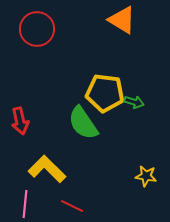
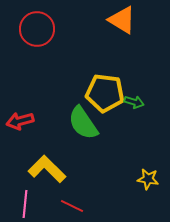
red arrow: rotated 88 degrees clockwise
yellow star: moved 2 px right, 3 px down
